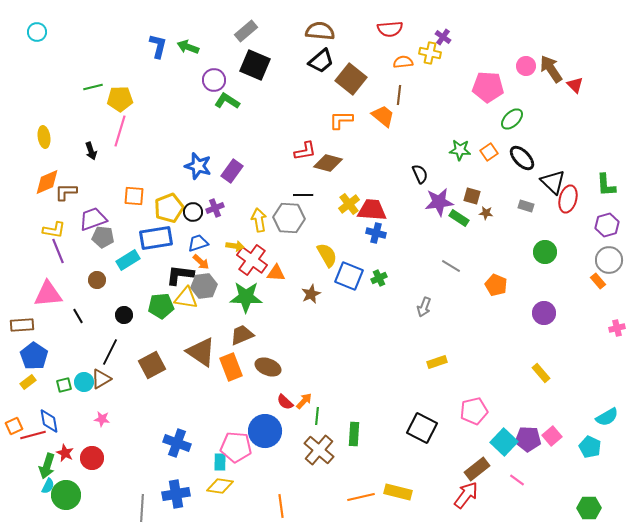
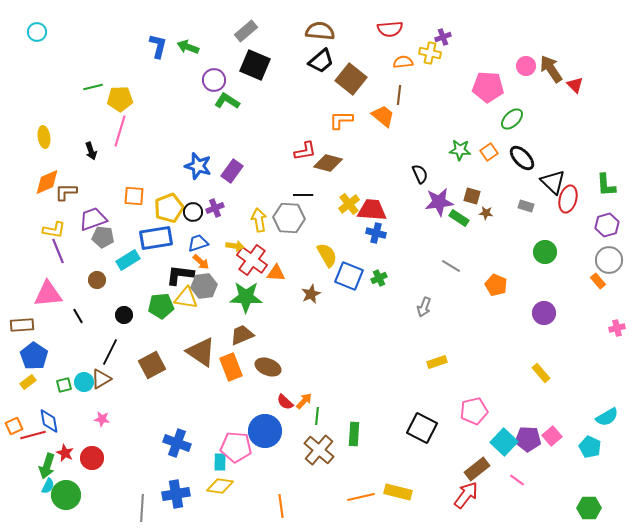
purple cross at (443, 37): rotated 35 degrees clockwise
